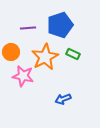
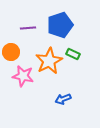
orange star: moved 4 px right, 4 px down
